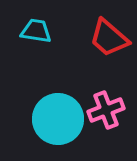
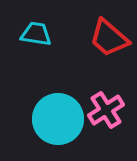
cyan trapezoid: moved 3 px down
pink cross: rotated 12 degrees counterclockwise
